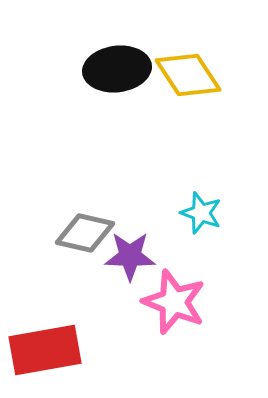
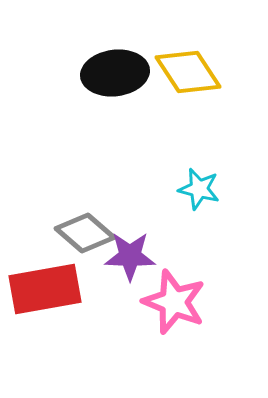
black ellipse: moved 2 px left, 4 px down
yellow diamond: moved 3 px up
cyan star: moved 2 px left, 24 px up; rotated 6 degrees counterclockwise
gray diamond: rotated 28 degrees clockwise
red rectangle: moved 61 px up
